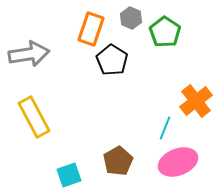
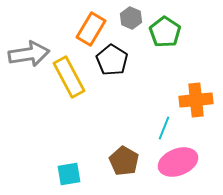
orange rectangle: rotated 12 degrees clockwise
orange cross: moved 1 px up; rotated 32 degrees clockwise
yellow rectangle: moved 35 px right, 40 px up
cyan line: moved 1 px left
brown pentagon: moved 6 px right; rotated 12 degrees counterclockwise
cyan square: moved 1 px up; rotated 10 degrees clockwise
